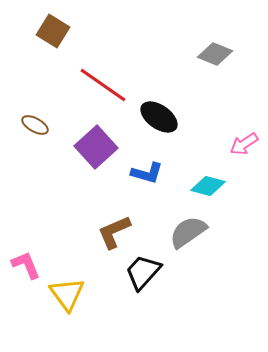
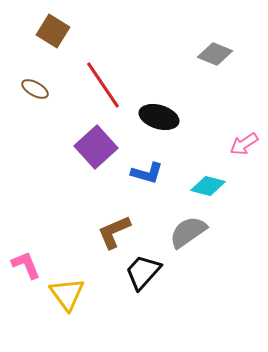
red line: rotated 21 degrees clockwise
black ellipse: rotated 18 degrees counterclockwise
brown ellipse: moved 36 px up
